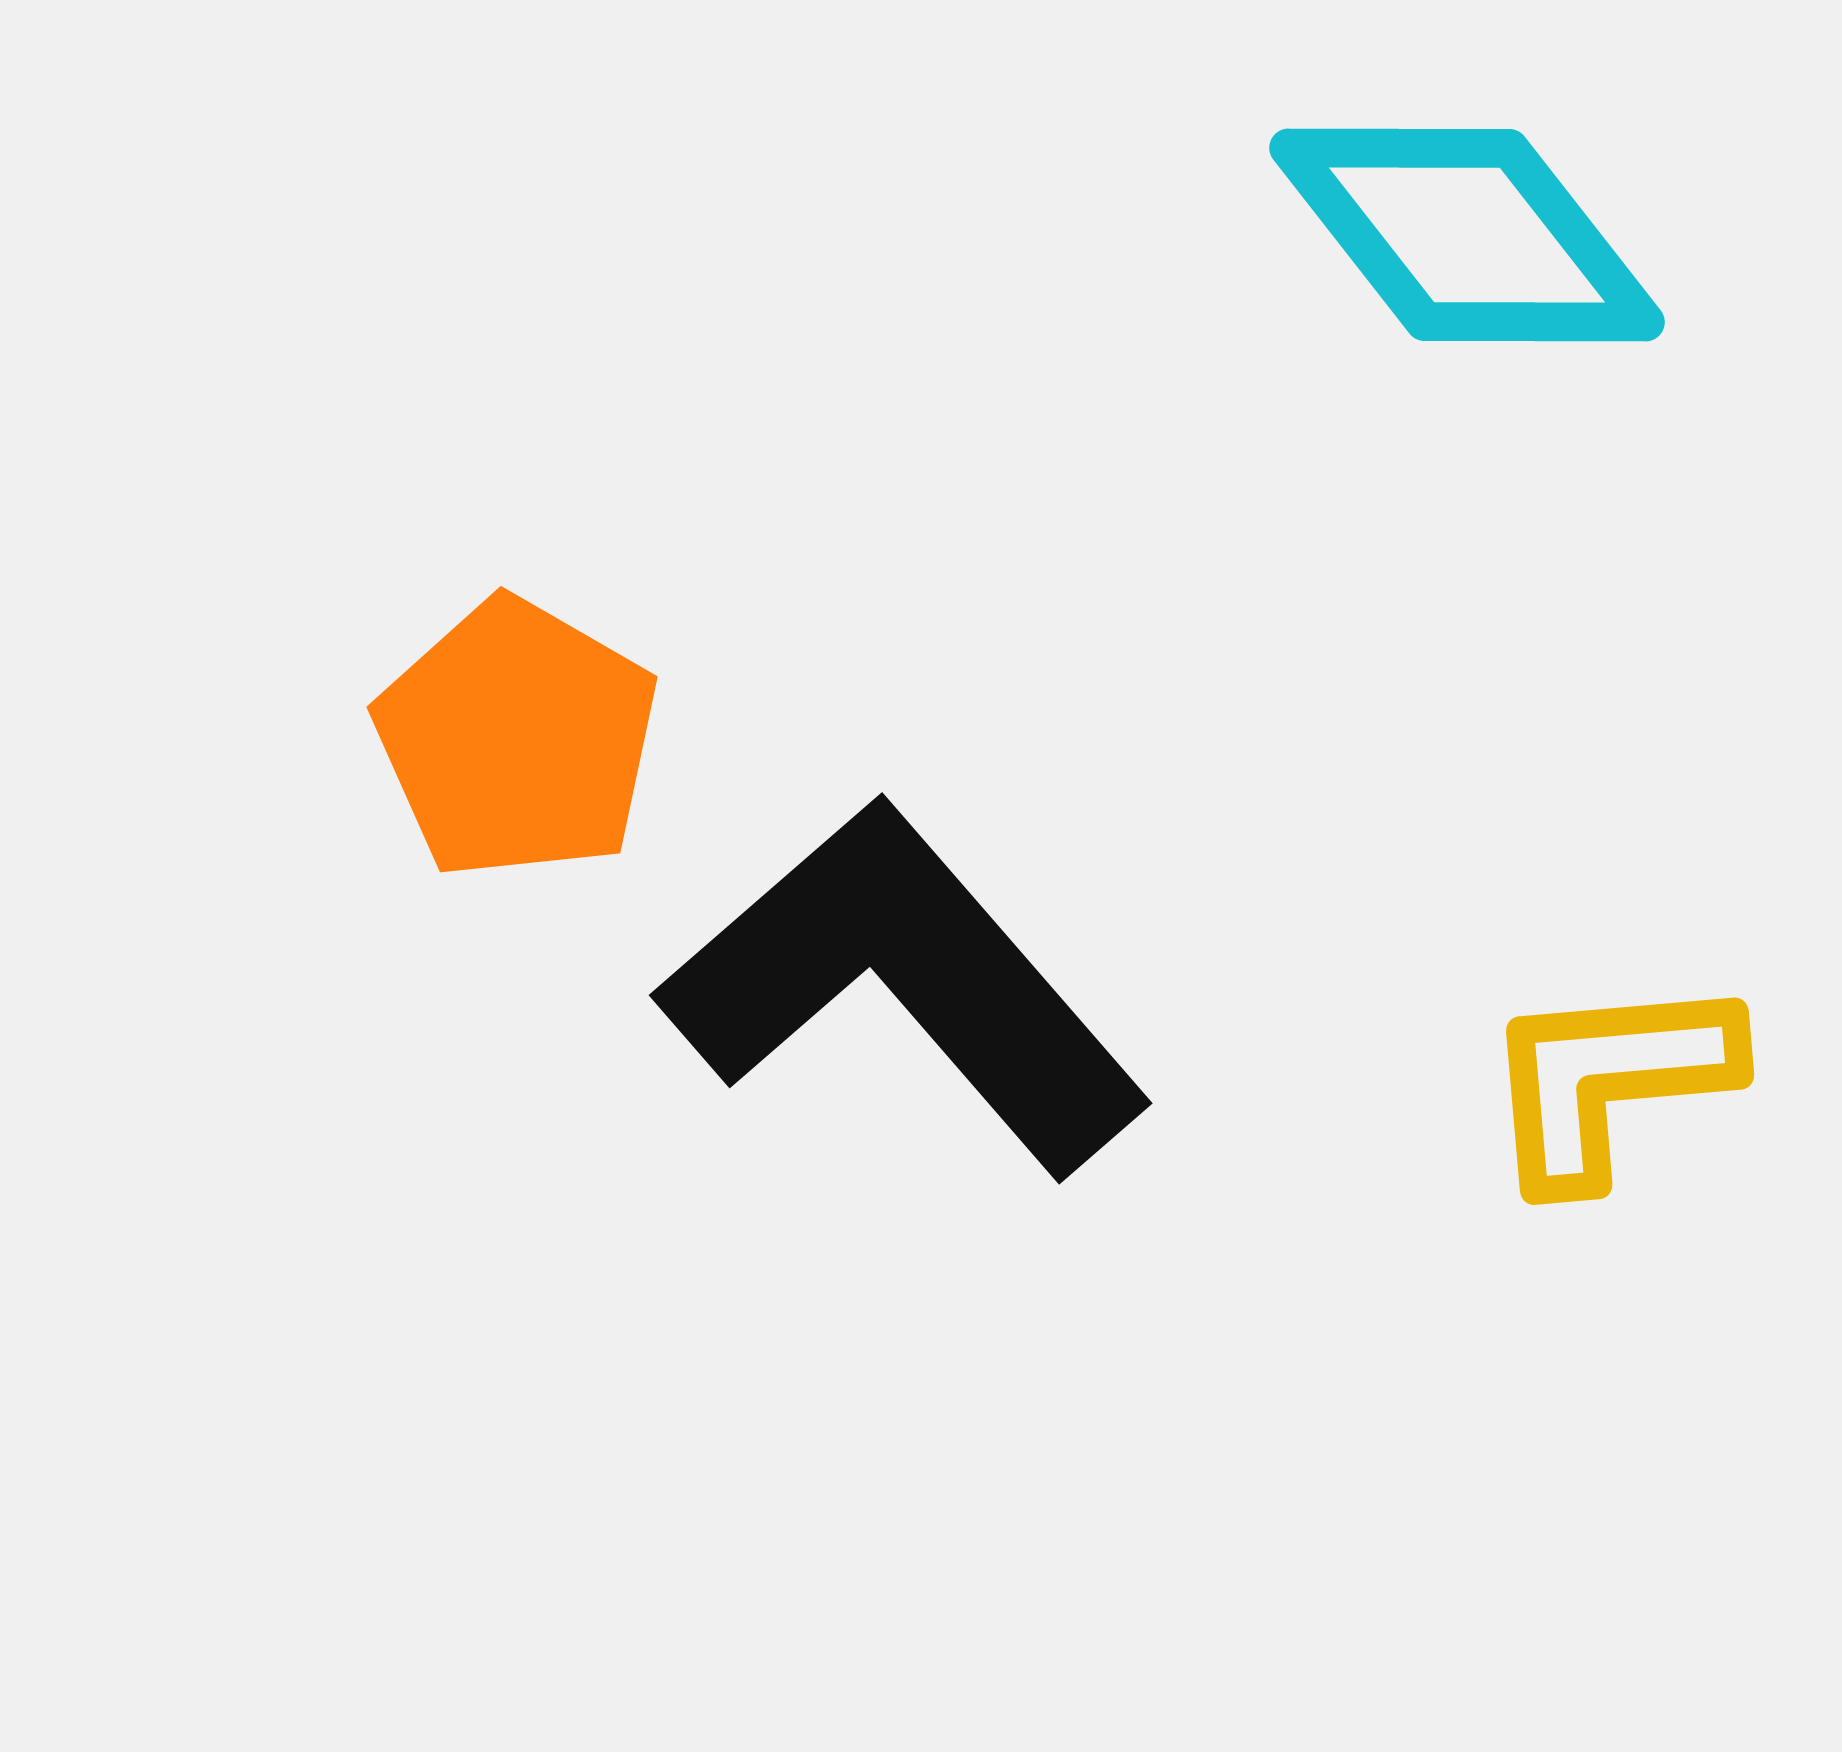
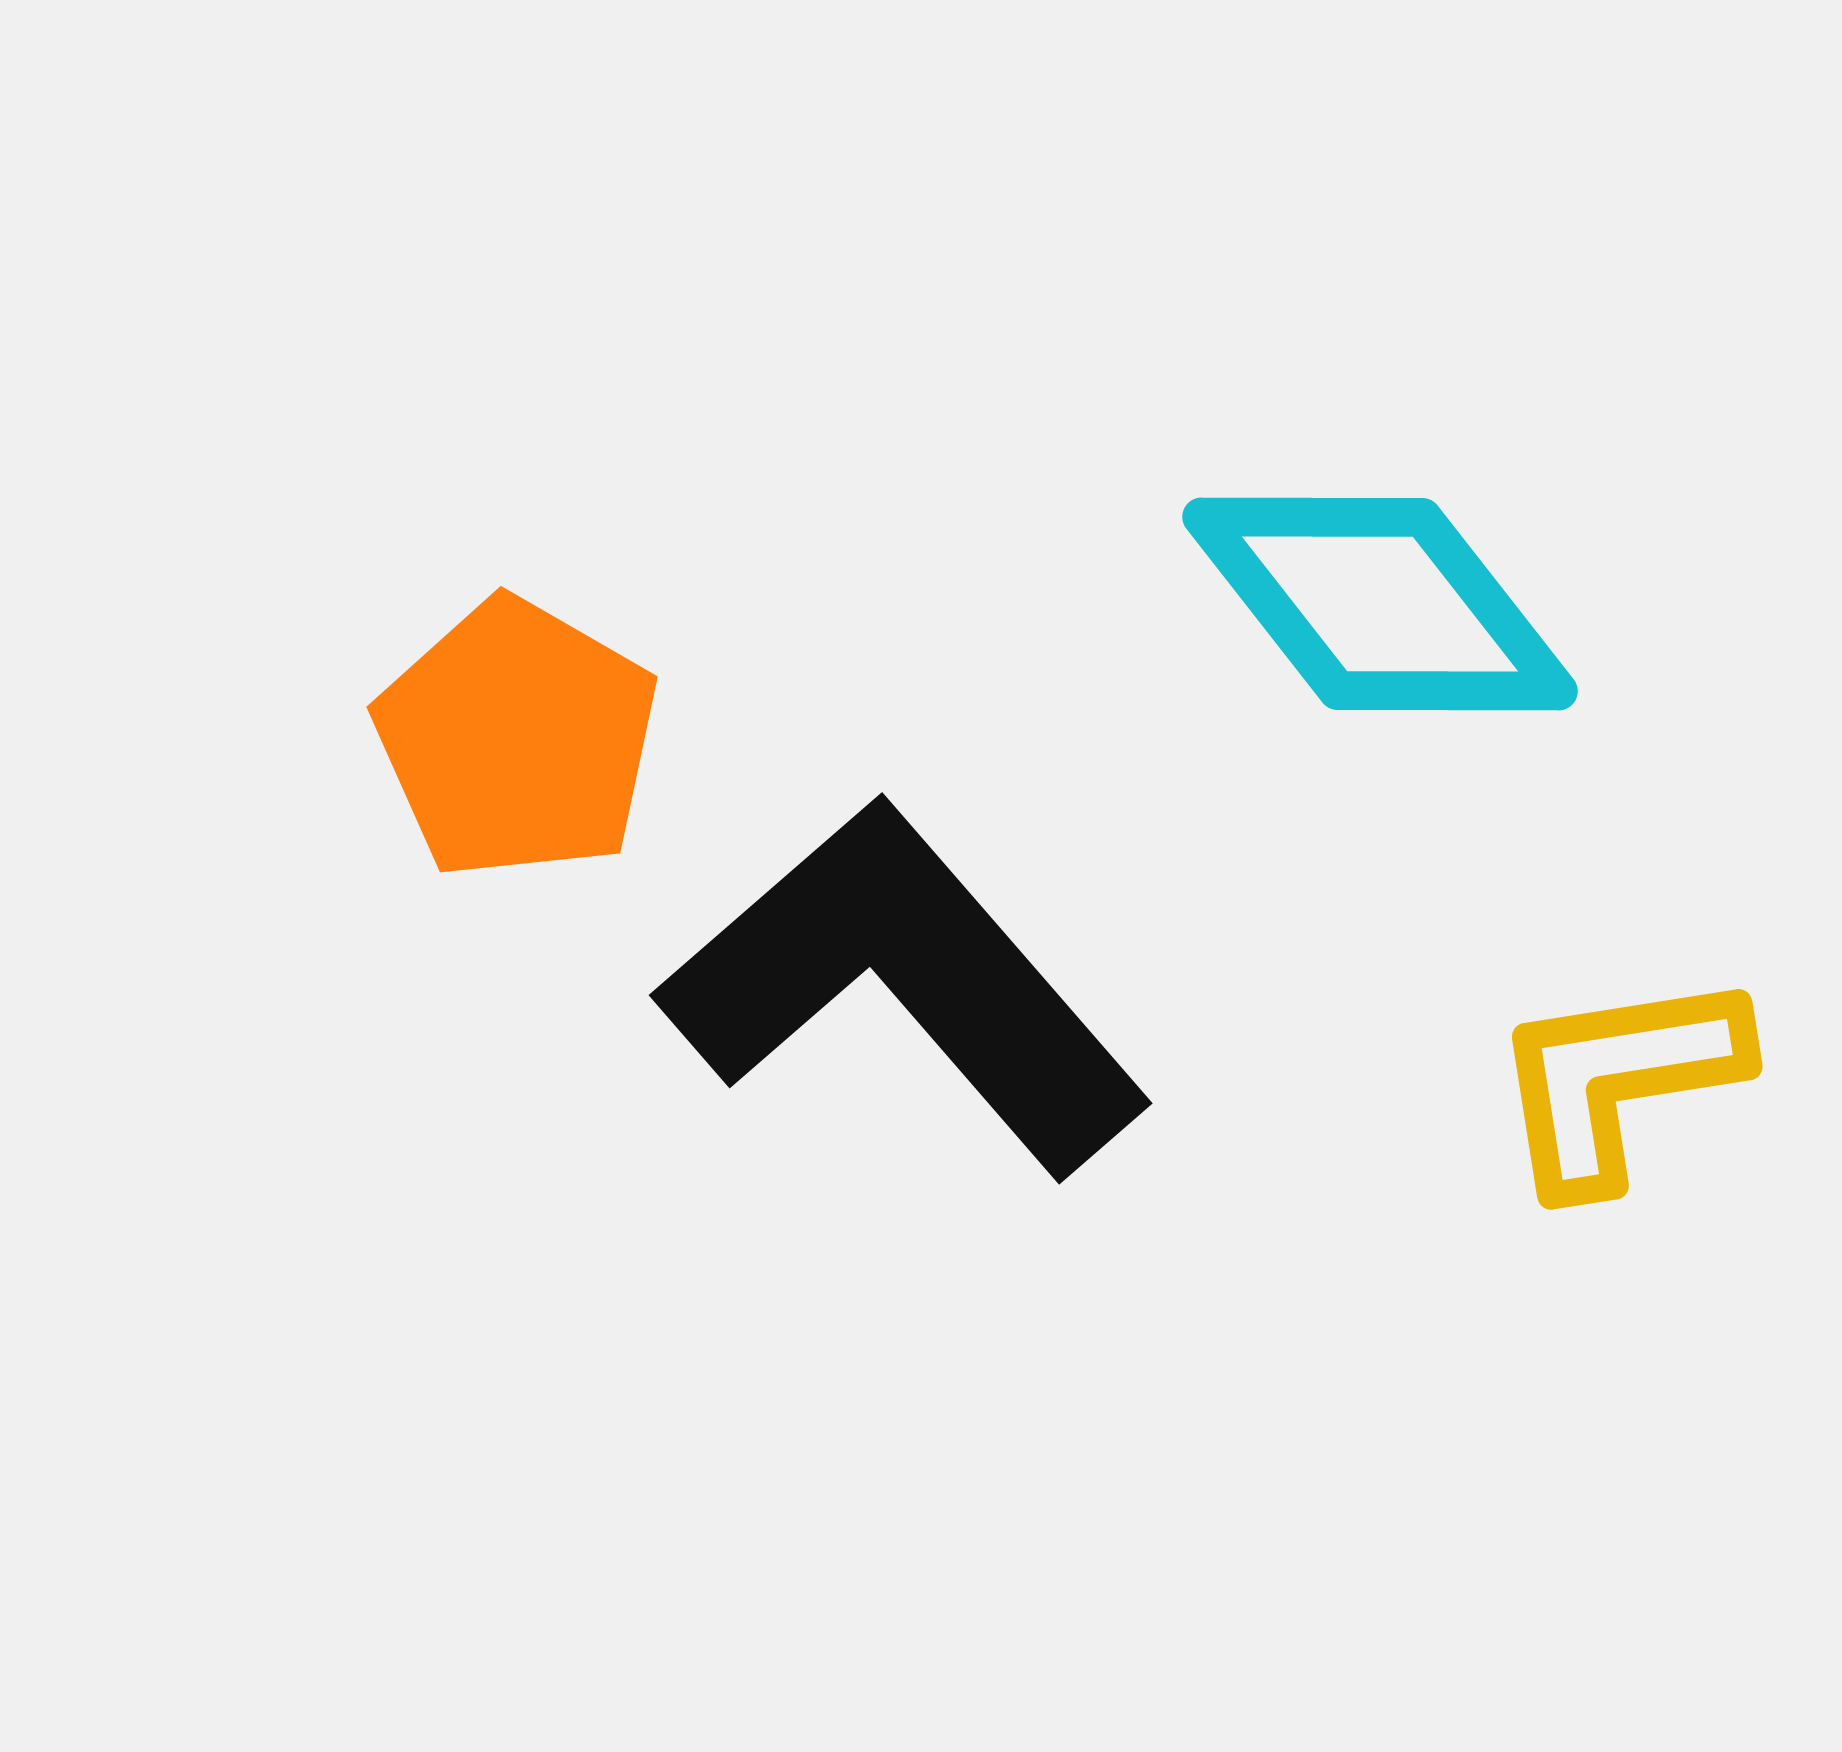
cyan diamond: moved 87 px left, 369 px down
yellow L-shape: moved 9 px right; rotated 4 degrees counterclockwise
